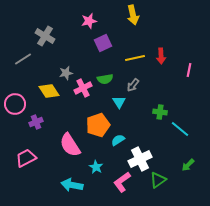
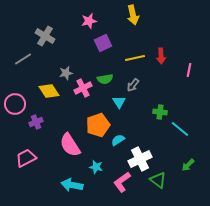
cyan star: rotated 16 degrees counterclockwise
green triangle: rotated 48 degrees counterclockwise
